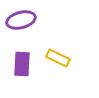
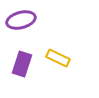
purple rectangle: rotated 15 degrees clockwise
